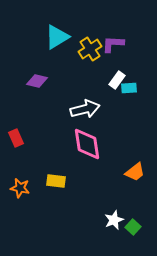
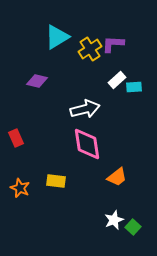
white rectangle: rotated 12 degrees clockwise
cyan rectangle: moved 5 px right, 1 px up
orange trapezoid: moved 18 px left, 5 px down
orange star: rotated 12 degrees clockwise
